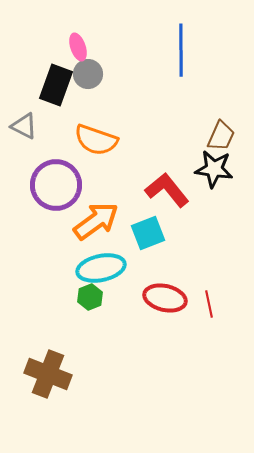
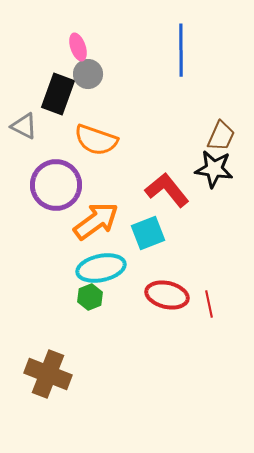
black rectangle: moved 2 px right, 9 px down
red ellipse: moved 2 px right, 3 px up
